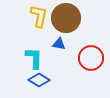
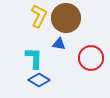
yellow L-shape: rotated 15 degrees clockwise
